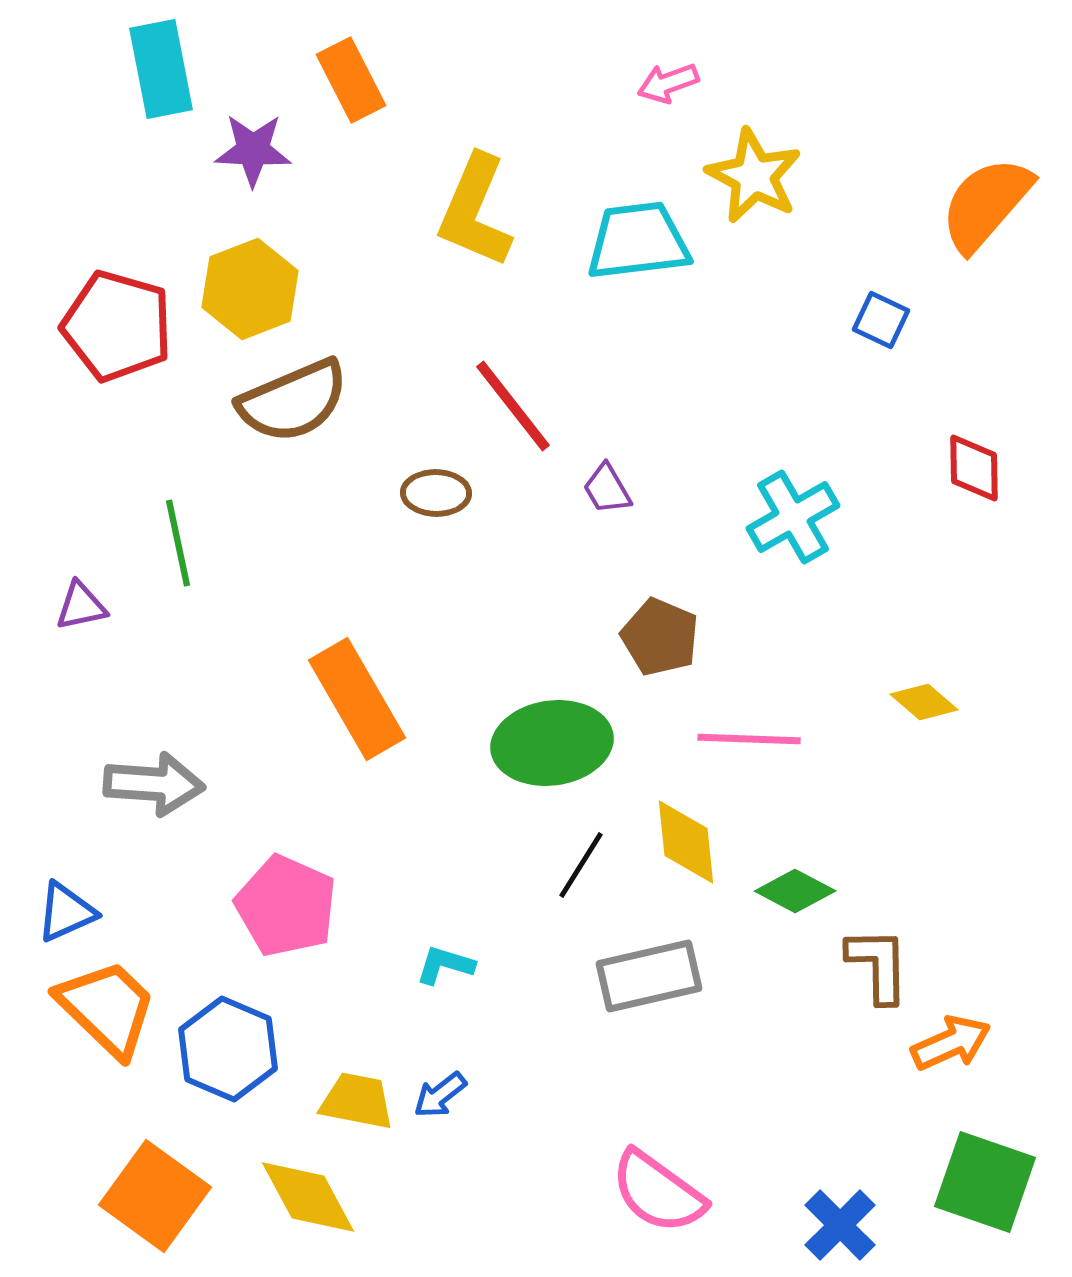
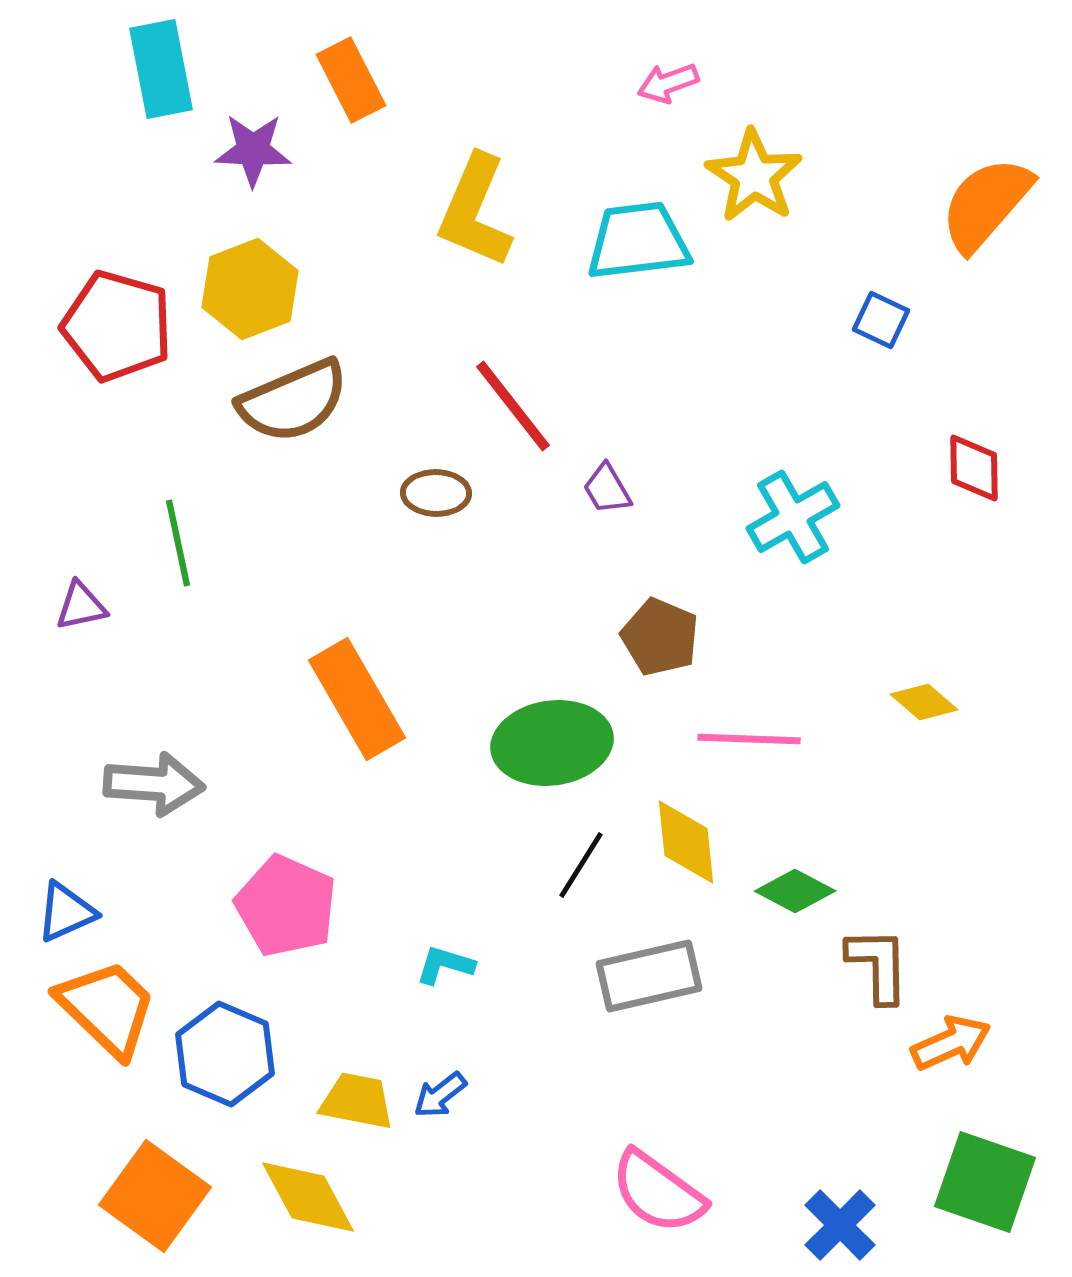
yellow star at (754, 176): rotated 6 degrees clockwise
blue hexagon at (228, 1049): moved 3 px left, 5 px down
